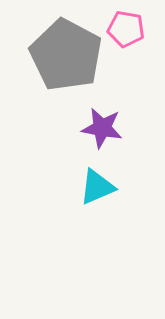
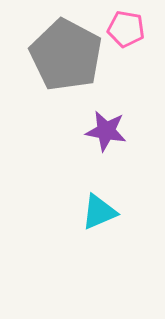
purple star: moved 4 px right, 3 px down
cyan triangle: moved 2 px right, 25 px down
